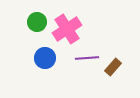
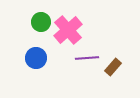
green circle: moved 4 px right
pink cross: moved 1 px right, 1 px down; rotated 8 degrees counterclockwise
blue circle: moved 9 px left
